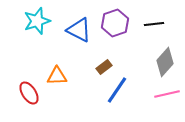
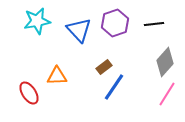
cyan star: rotated 8 degrees clockwise
blue triangle: rotated 20 degrees clockwise
blue line: moved 3 px left, 3 px up
pink line: rotated 45 degrees counterclockwise
